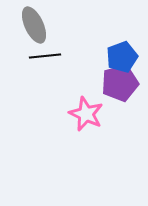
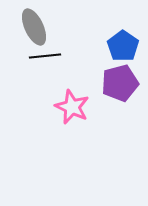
gray ellipse: moved 2 px down
blue pentagon: moved 1 px right, 11 px up; rotated 16 degrees counterclockwise
pink star: moved 14 px left, 7 px up
